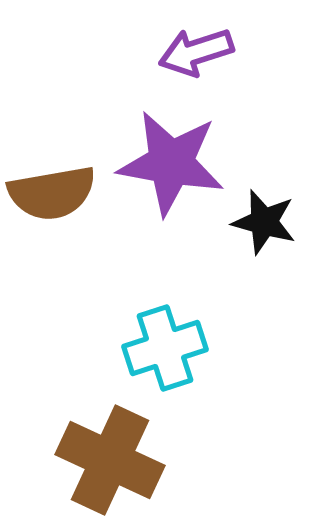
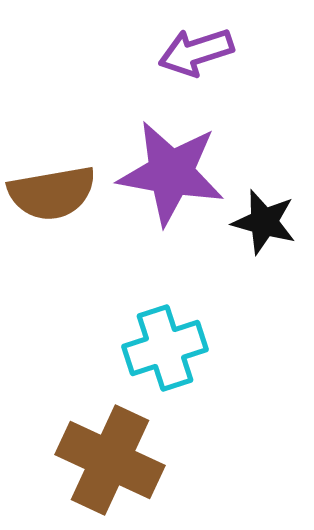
purple star: moved 10 px down
